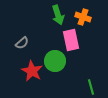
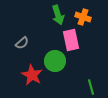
red star: moved 4 px down
